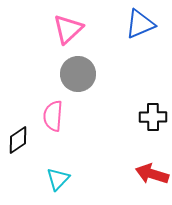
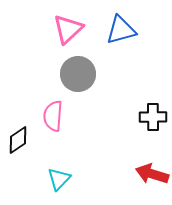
blue triangle: moved 19 px left, 6 px down; rotated 8 degrees clockwise
cyan triangle: moved 1 px right
